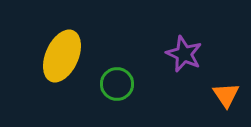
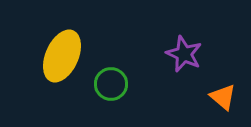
green circle: moved 6 px left
orange triangle: moved 3 px left, 2 px down; rotated 16 degrees counterclockwise
